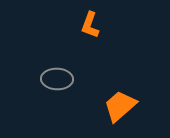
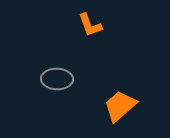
orange L-shape: rotated 40 degrees counterclockwise
